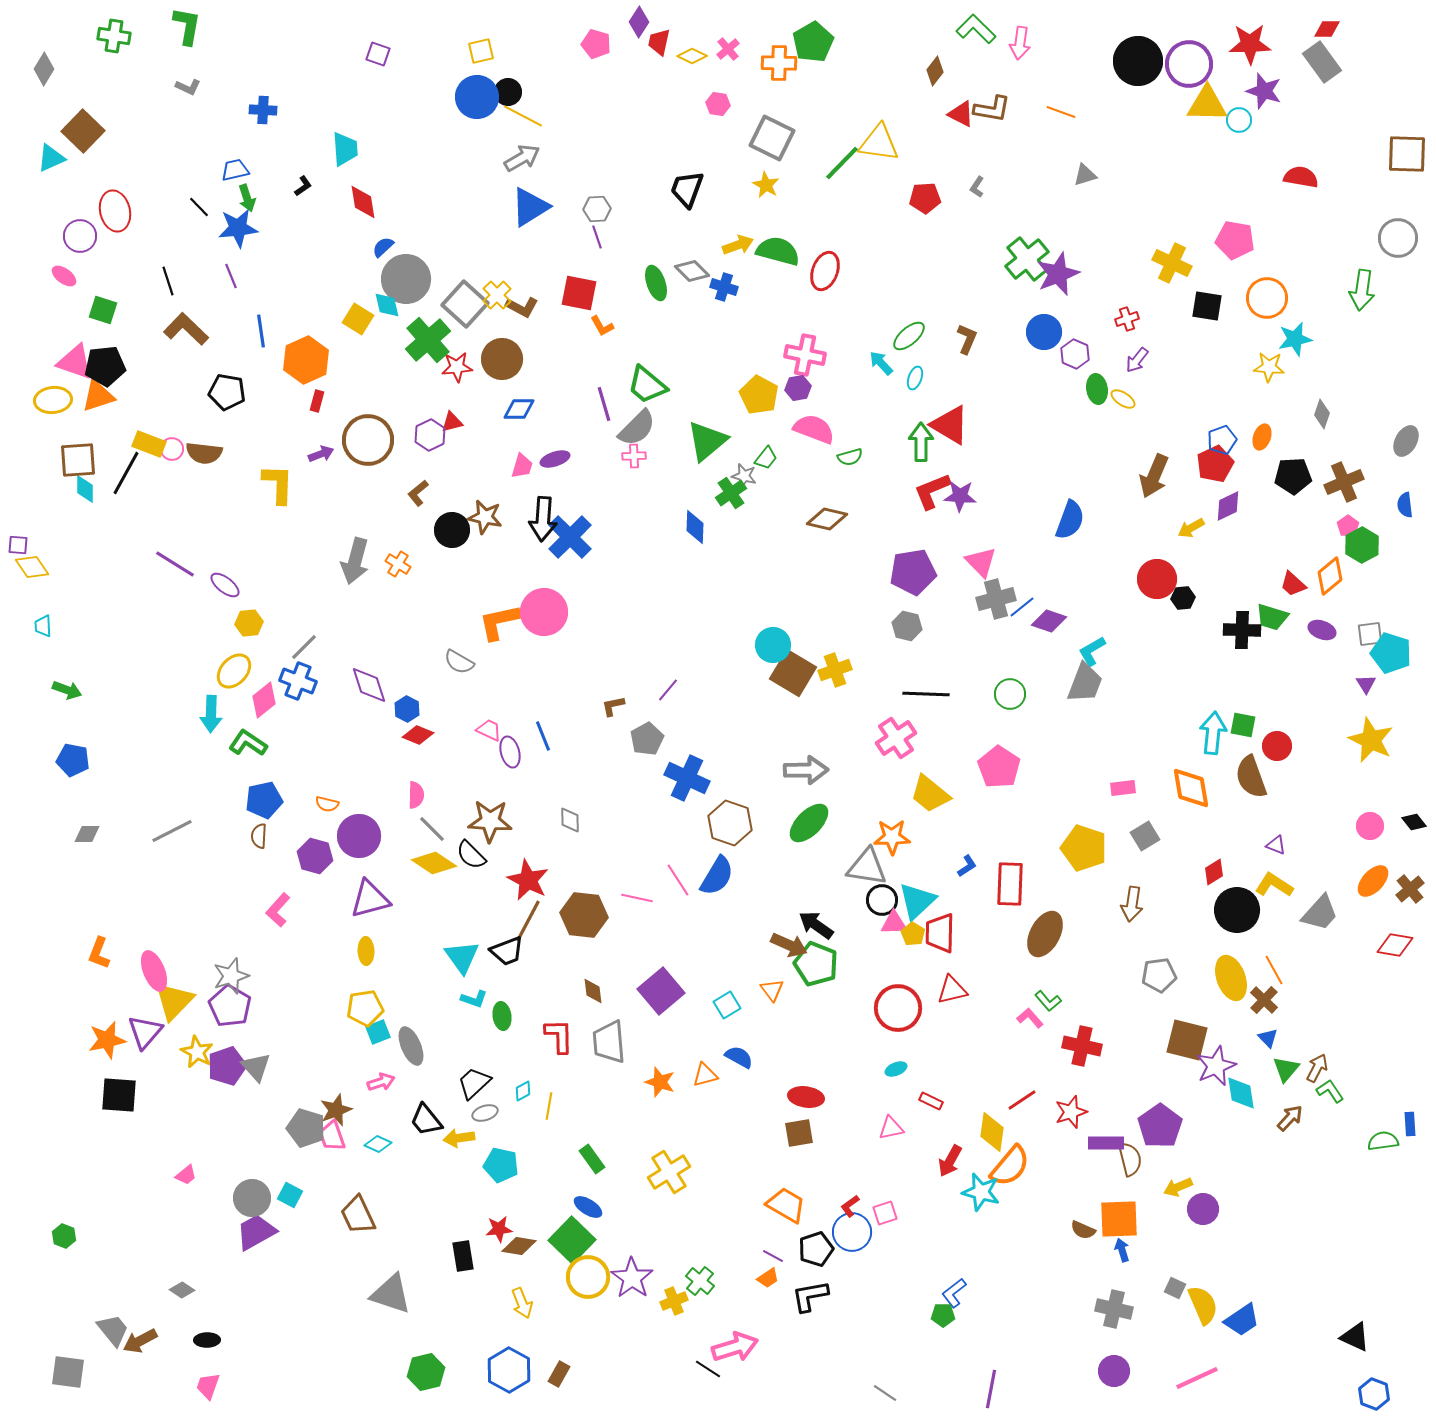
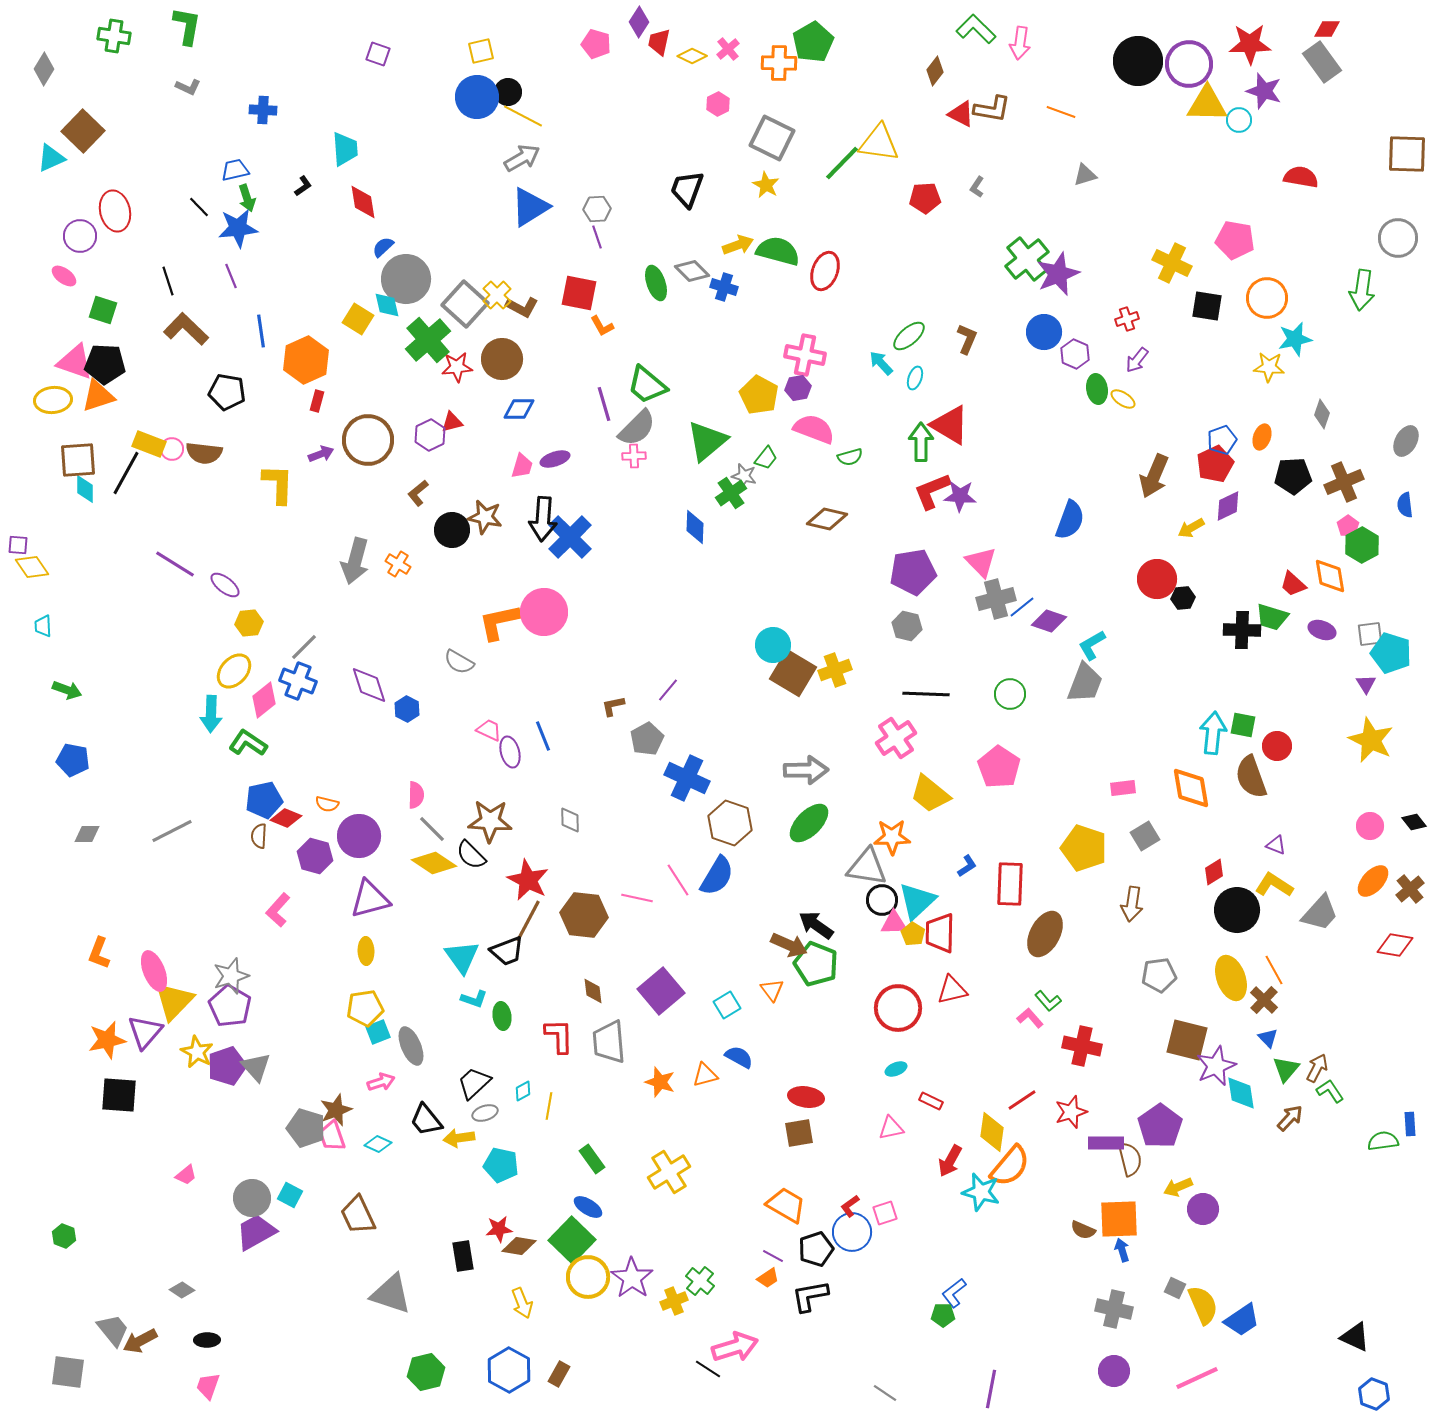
pink hexagon at (718, 104): rotated 25 degrees clockwise
black pentagon at (105, 366): moved 2 px up; rotated 9 degrees clockwise
orange diamond at (1330, 576): rotated 60 degrees counterclockwise
cyan L-shape at (1092, 651): moved 6 px up
red diamond at (418, 735): moved 132 px left, 83 px down
